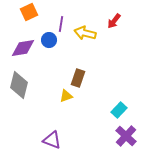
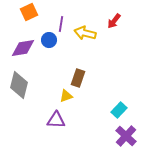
purple triangle: moved 4 px right, 20 px up; rotated 18 degrees counterclockwise
